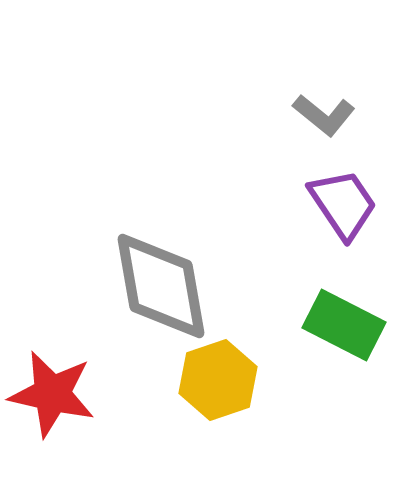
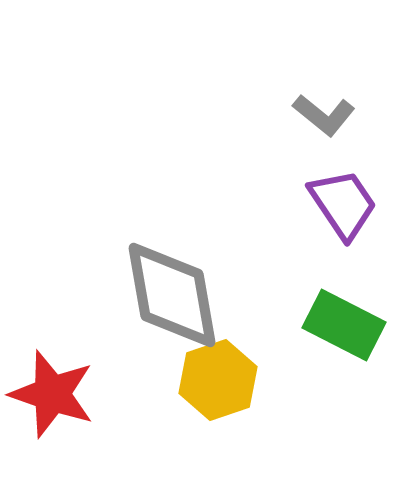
gray diamond: moved 11 px right, 9 px down
red star: rotated 6 degrees clockwise
